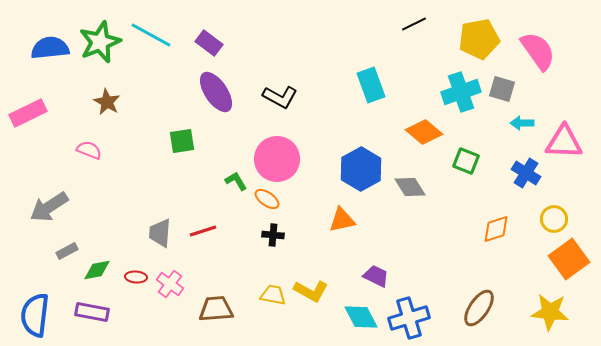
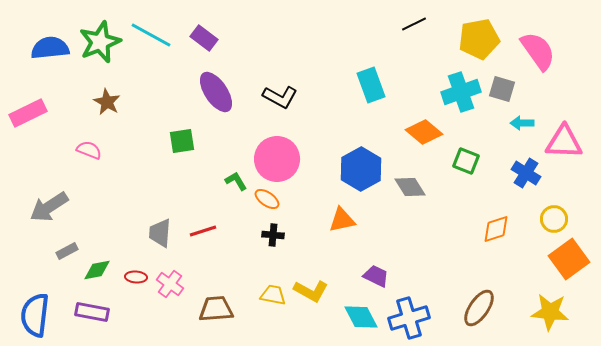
purple rectangle at (209, 43): moved 5 px left, 5 px up
